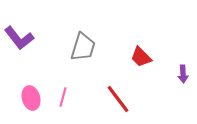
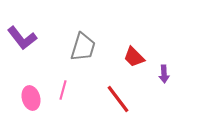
purple L-shape: moved 3 px right
red trapezoid: moved 7 px left
purple arrow: moved 19 px left
pink line: moved 7 px up
